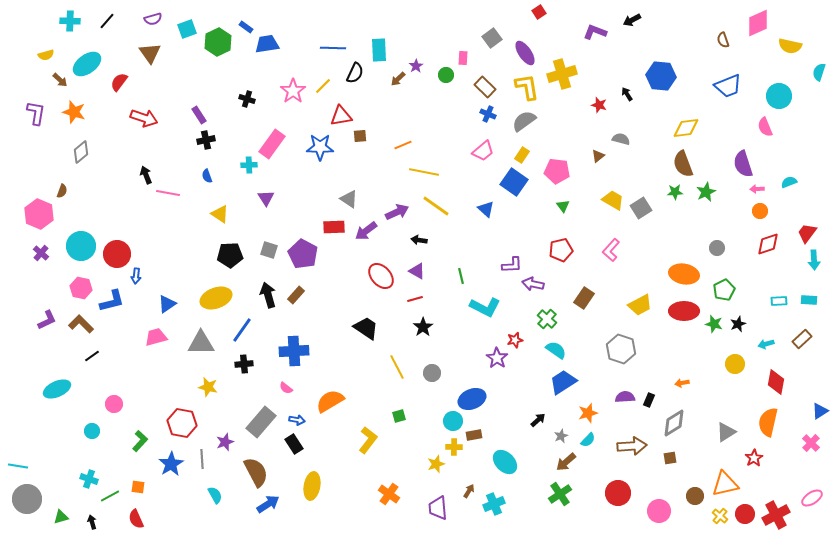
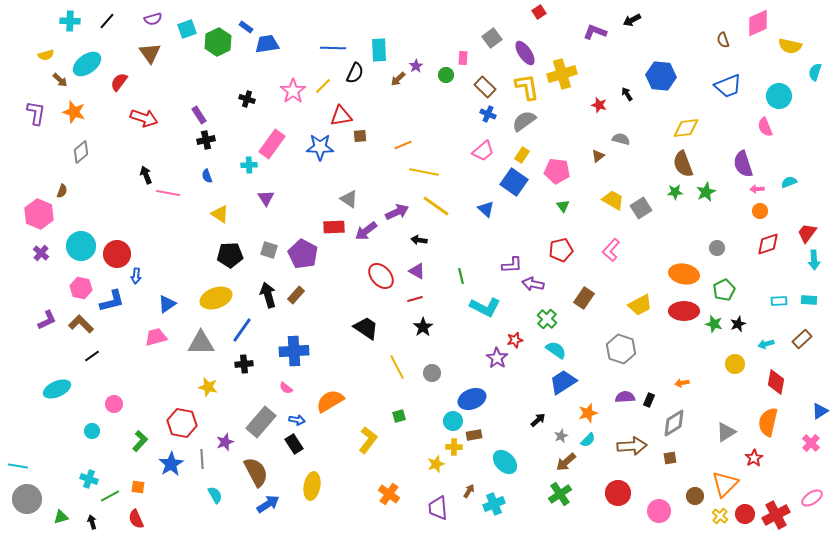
cyan semicircle at (819, 72): moved 4 px left
orange triangle at (725, 484): rotated 32 degrees counterclockwise
